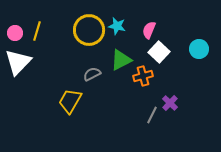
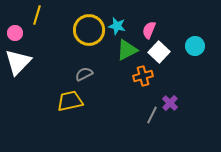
yellow line: moved 16 px up
cyan circle: moved 4 px left, 3 px up
green triangle: moved 6 px right, 10 px up
gray semicircle: moved 8 px left
yellow trapezoid: rotated 48 degrees clockwise
